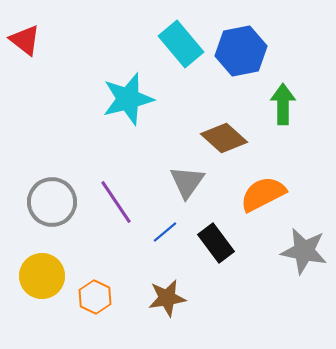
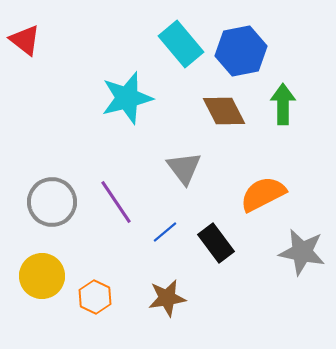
cyan star: moved 1 px left, 1 px up
brown diamond: moved 27 px up; rotated 21 degrees clockwise
gray triangle: moved 3 px left, 14 px up; rotated 12 degrees counterclockwise
gray star: moved 2 px left, 1 px down
